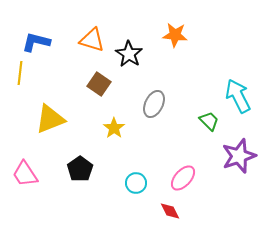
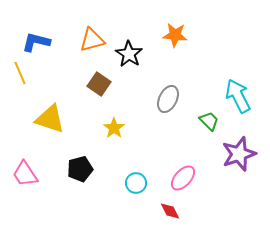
orange triangle: rotated 32 degrees counterclockwise
yellow line: rotated 30 degrees counterclockwise
gray ellipse: moved 14 px right, 5 px up
yellow triangle: rotated 40 degrees clockwise
purple star: moved 2 px up
black pentagon: rotated 20 degrees clockwise
